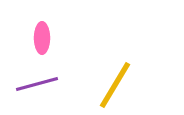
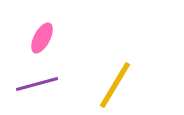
pink ellipse: rotated 28 degrees clockwise
